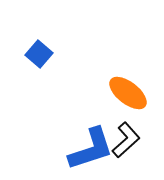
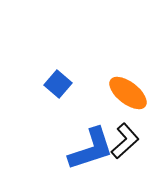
blue square: moved 19 px right, 30 px down
black L-shape: moved 1 px left, 1 px down
